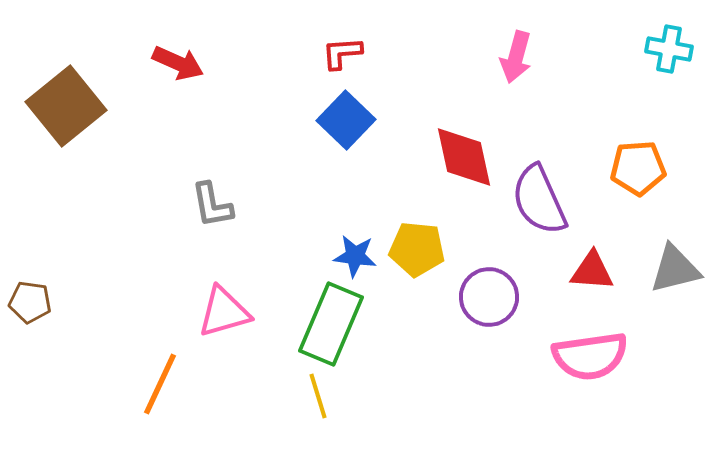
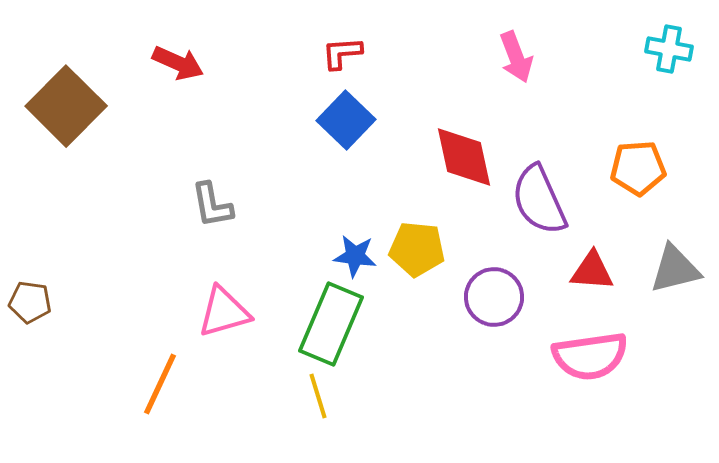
pink arrow: rotated 36 degrees counterclockwise
brown square: rotated 6 degrees counterclockwise
purple circle: moved 5 px right
